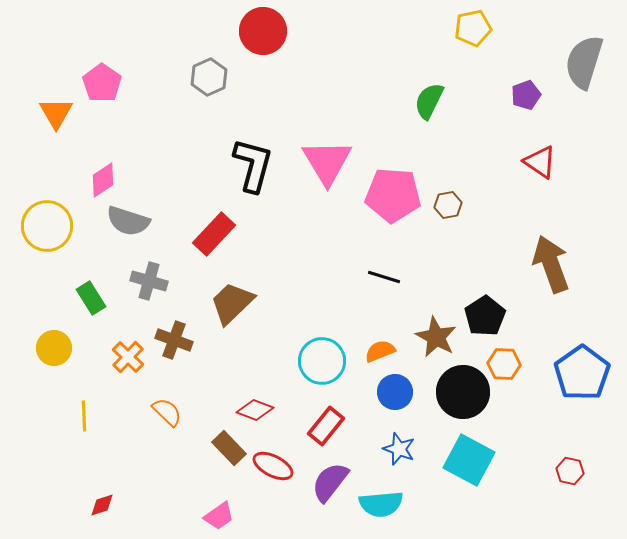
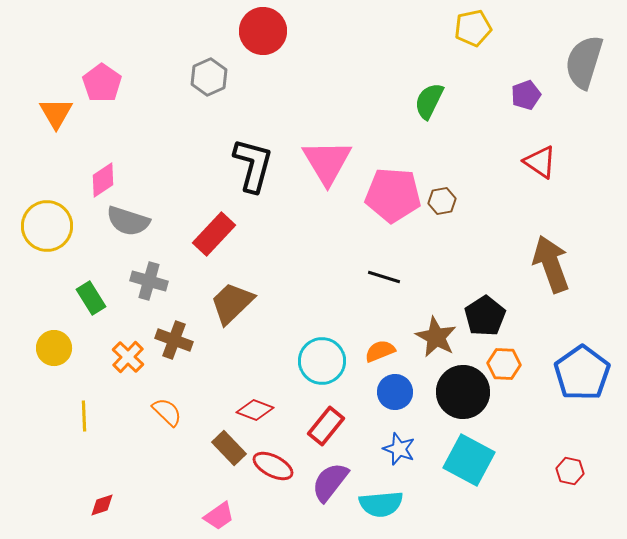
brown hexagon at (448, 205): moved 6 px left, 4 px up
